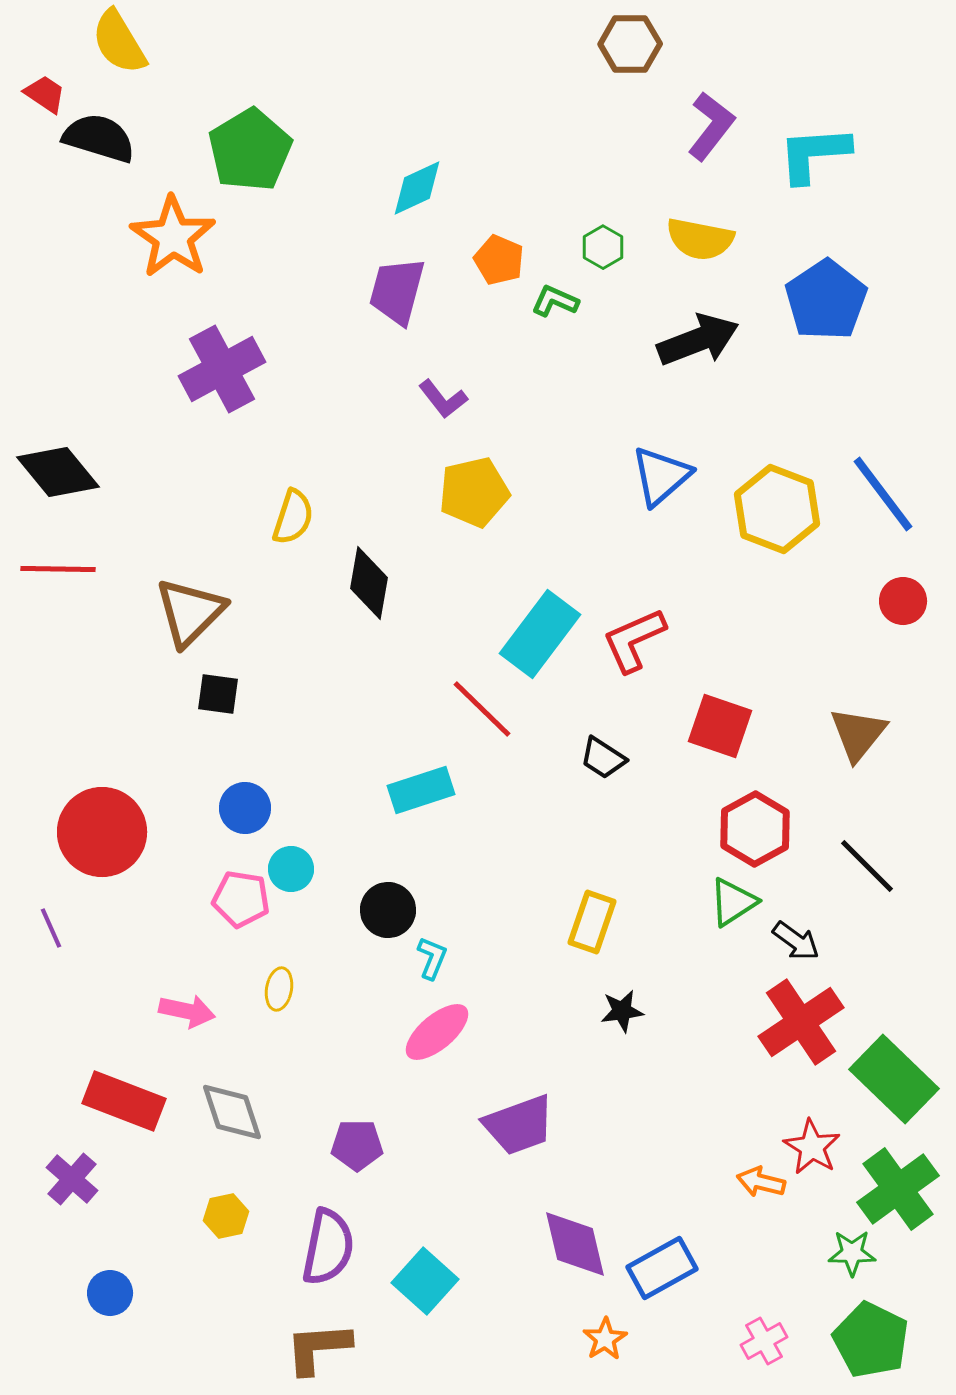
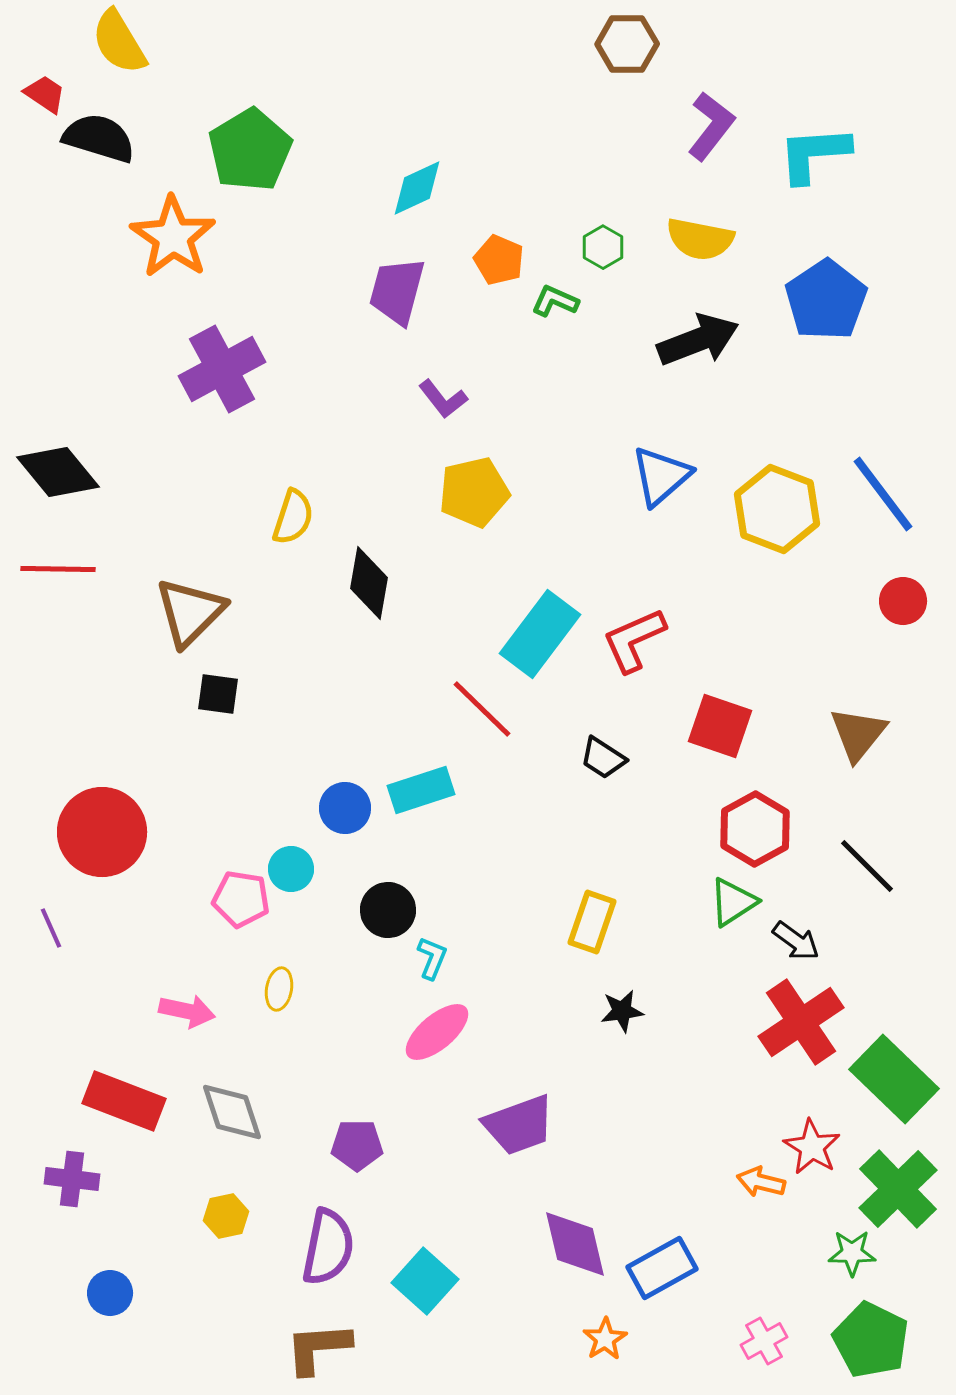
brown hexagon at (630, 44): moved 3 px left
blue circle at (245, 808): moved 100 px right
purple cross at (72, 1179): rotated 34 degrees counterclockwise
green cross at (898, 1189): rotated 8 degrees counterclockwise
